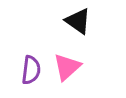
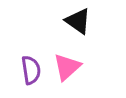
purple semicircle: rotated 16 degrees counterclockwise
